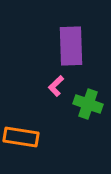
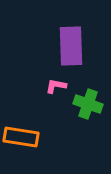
pink L-shape: rotated 55 degrees clockwise
